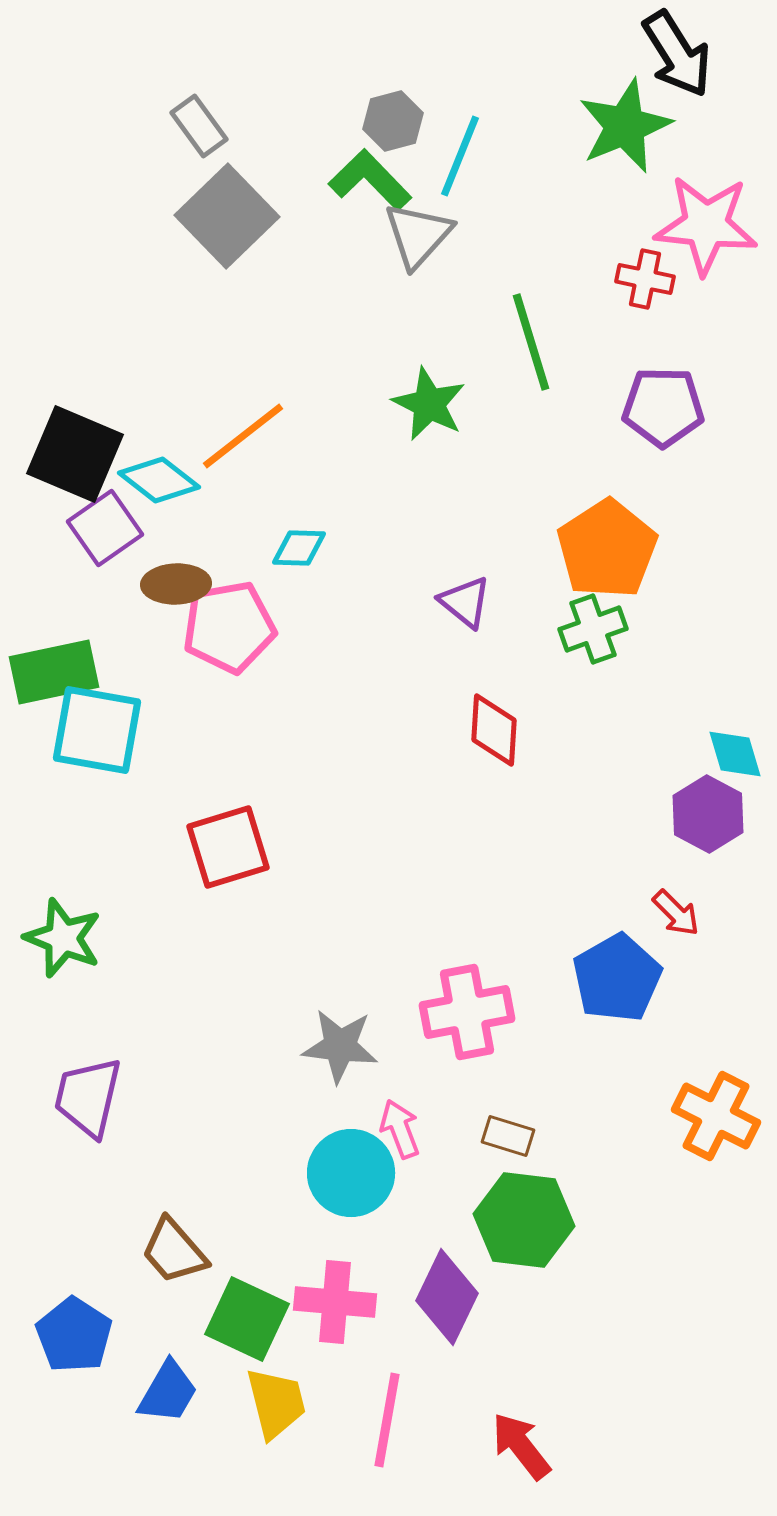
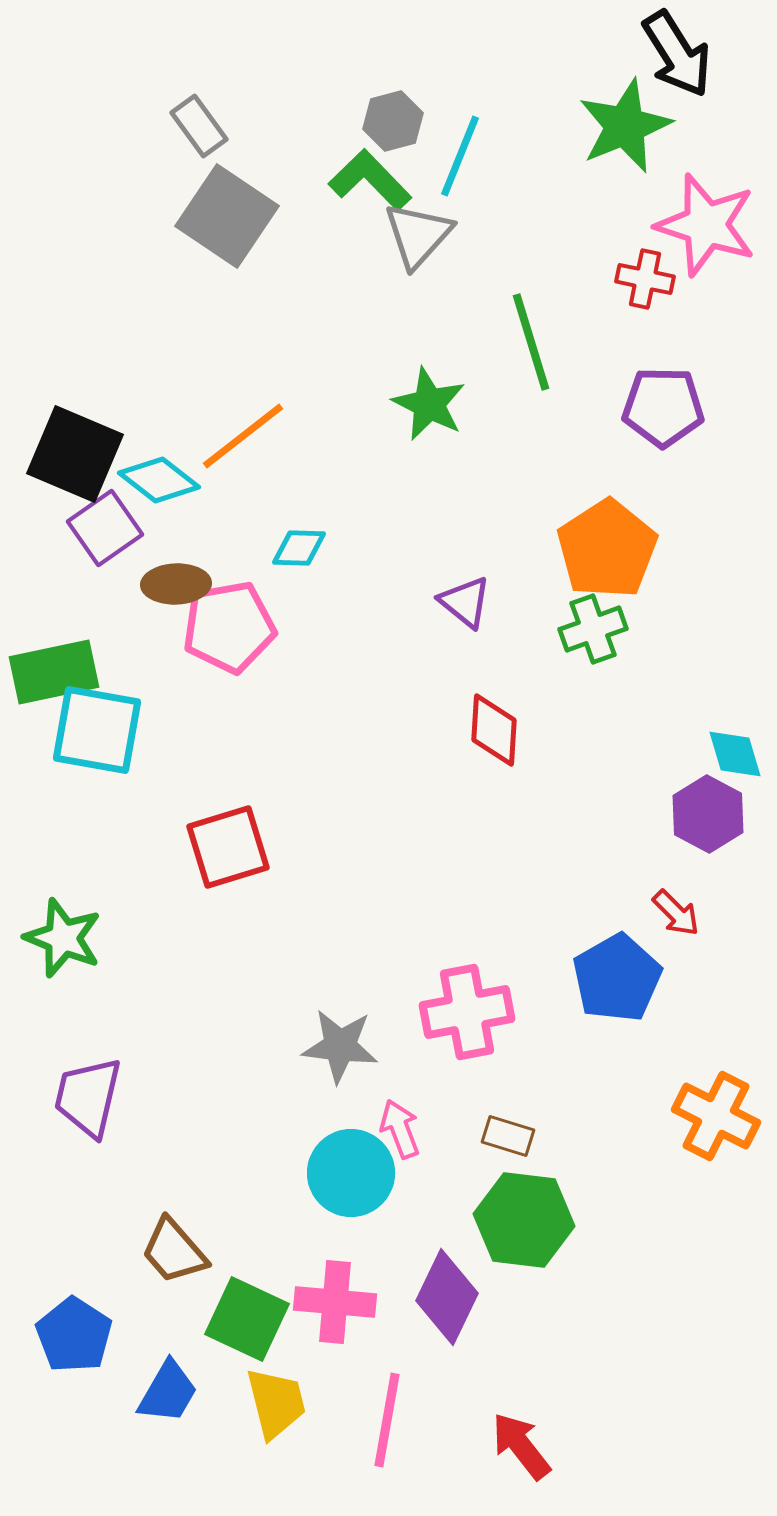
gray square at (227, 216): rotated 12 degrees counterclockwise
pink star at (706, 225): rotated 12 degrees clockwise
